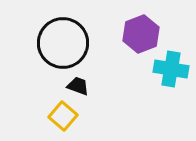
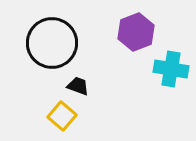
purple hexagon: moved 5 px left, 2 px up
black circle: moved 11 px left
yellow square: moved 1 px left
